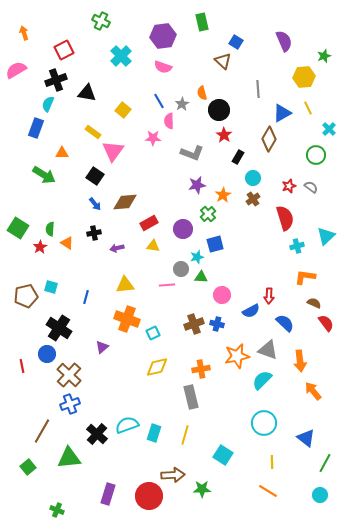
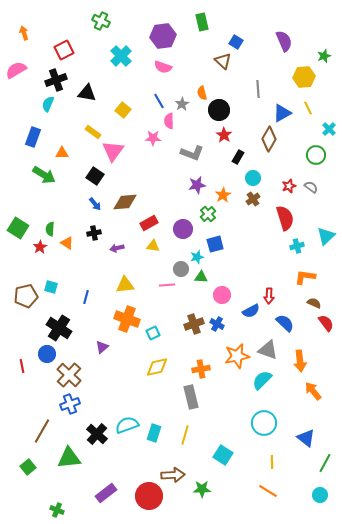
blue rectangle at (36, 128): moved 3 px left, 9 px down
blue cross at (217, 324): rotated 16 degrees clockwise
purple rectangle at (108, 494): moved 2 px left, 1 px up; rotated 35 degrees clockwise
